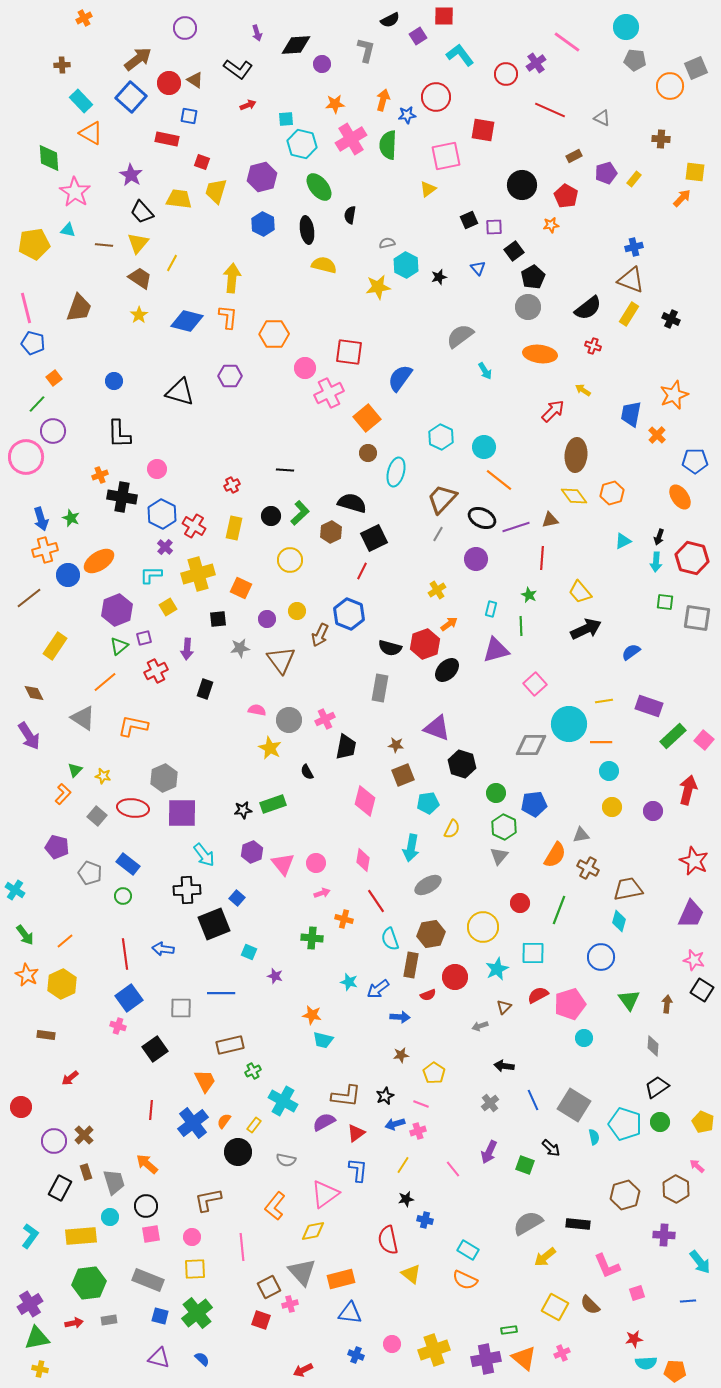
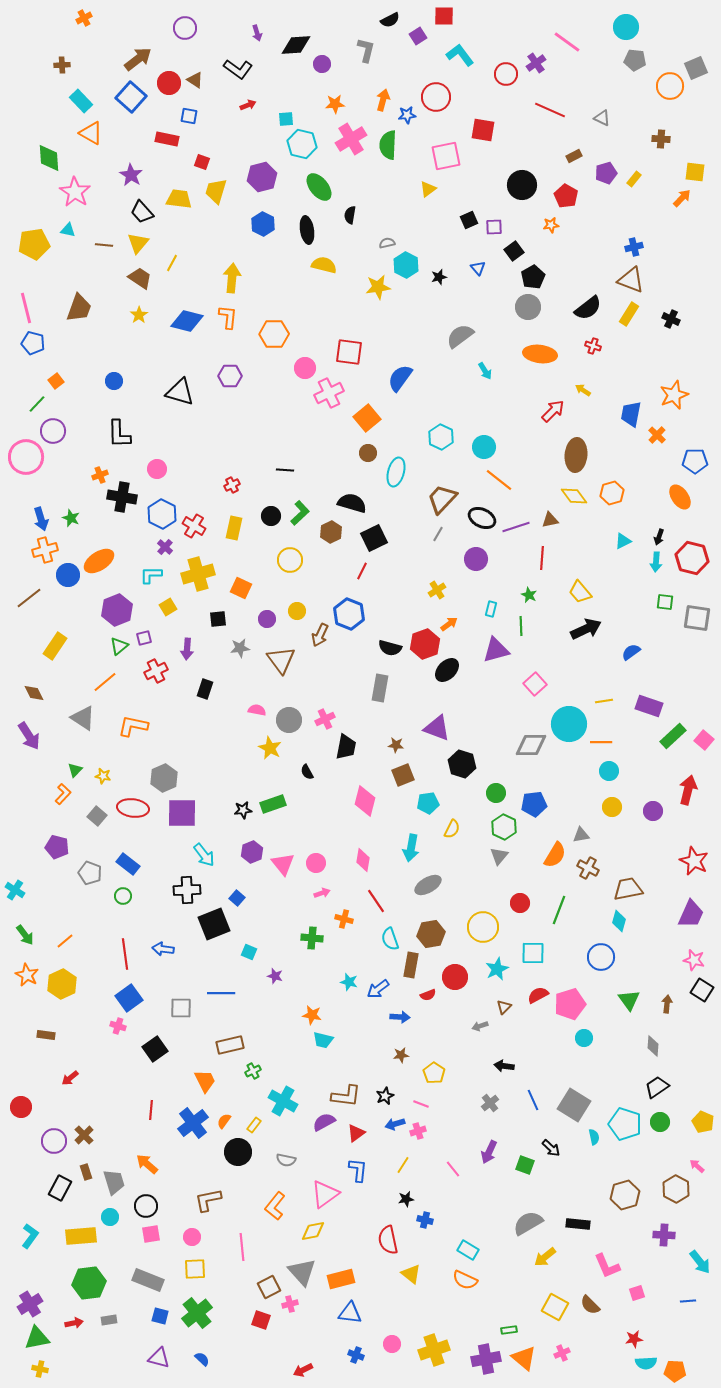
orange square at (54, 378): moved 2 px right, 3 px down
